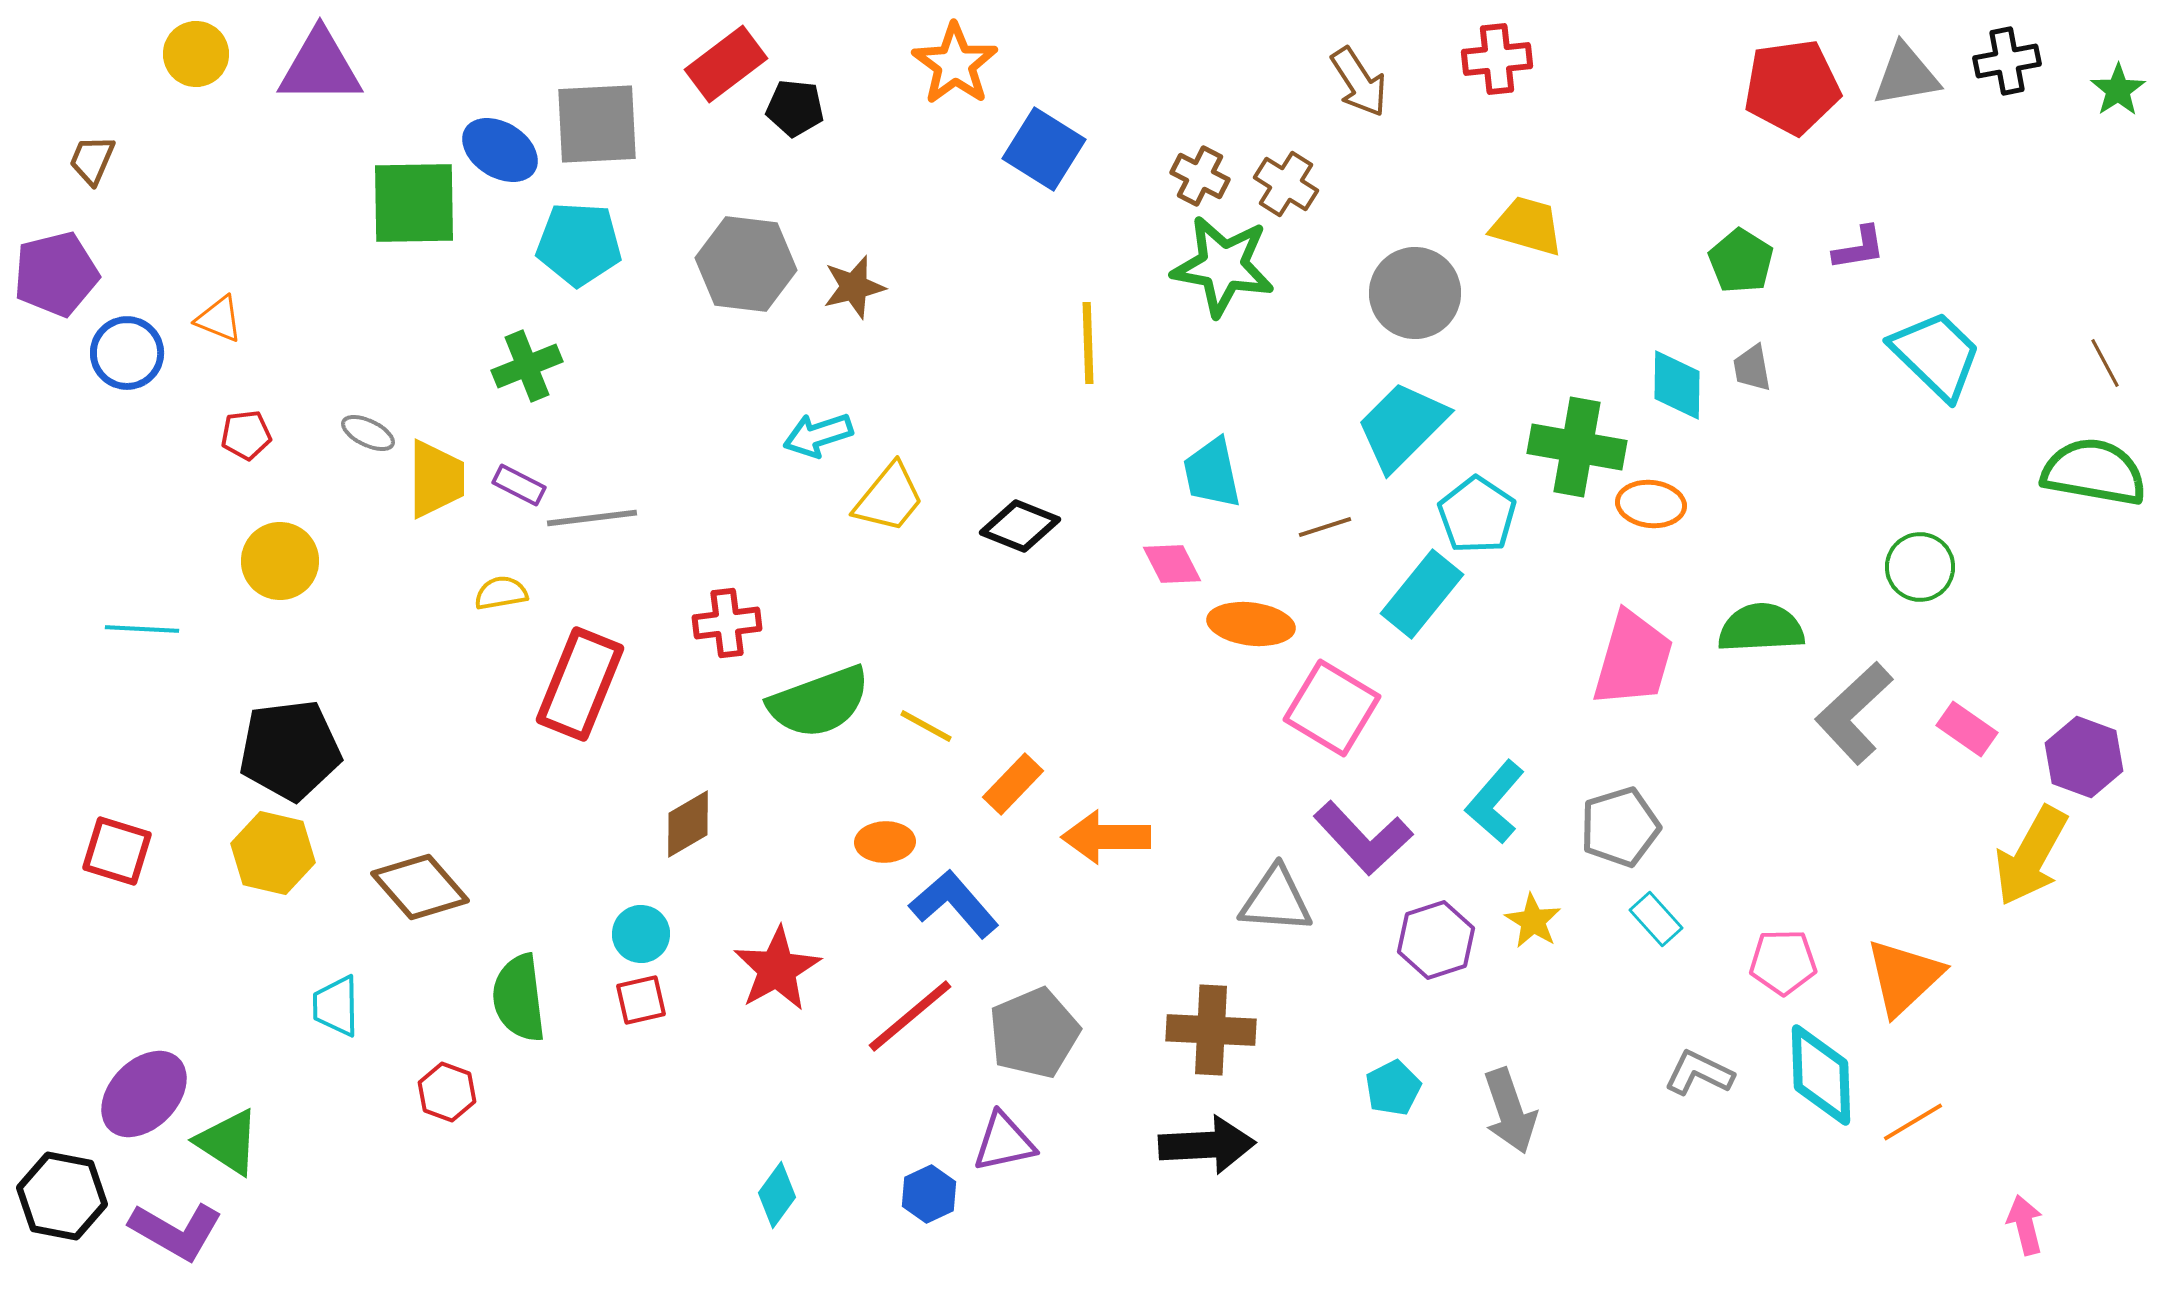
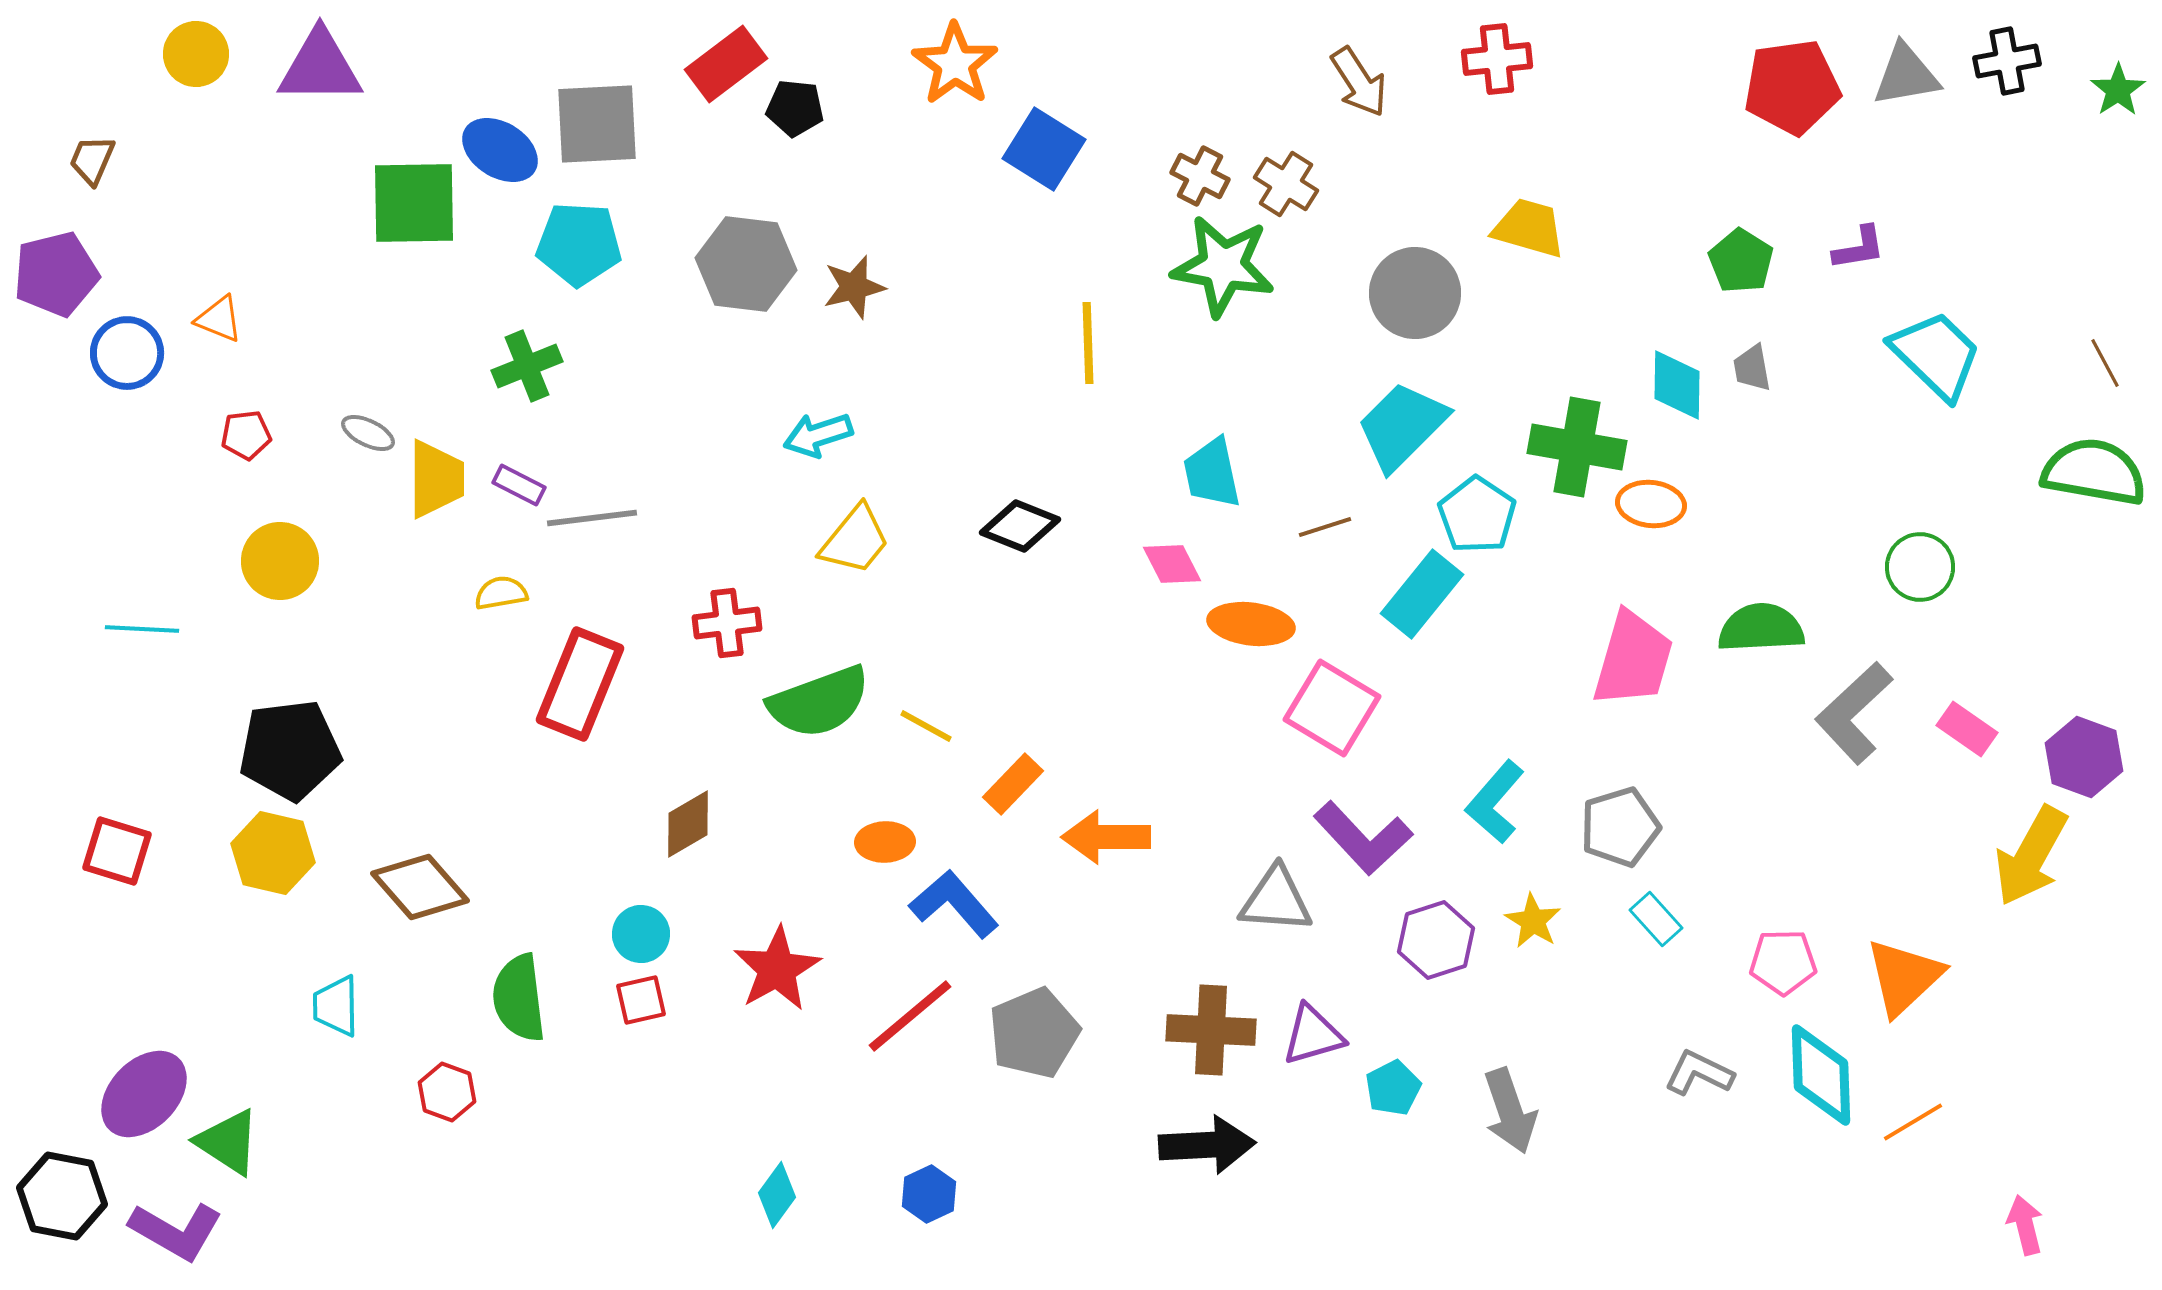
yellow trapezoid at (1527, 226): moved 2 px right, 2 px down
yellow trapezoid at (889, 498): moved 34 px left, 42 px down
purple triangle at (1004, 1142): moved 309 px right, 107 px up; rotated 4 degrees counterclockwise
